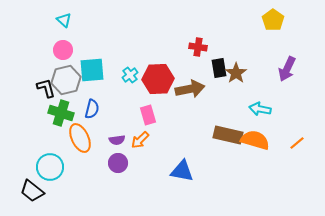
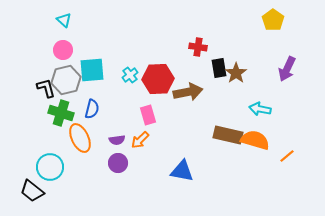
brown arrow: moved 2 px left, 3 px down
orange line: moved 10 px left, 13 px down
